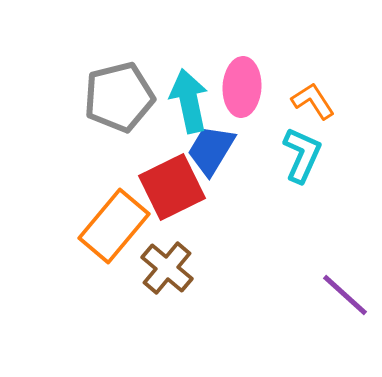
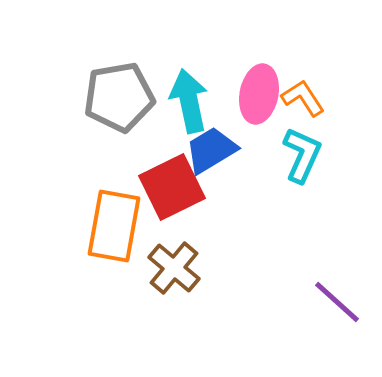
pink ellipse: moved 17 px right, 7 px down; rotated 8 degrees clockwise
gray pentagon: rotated 4 degrees clockwise
orange L-shape: moved 10 px left, 3 px up
blue trapezoid: rotated 28 degrees clockwise
orange rectangle: rotated 30 degrees counterclockwise
brown cross: moved 7 px right
purple line: moved 8 px left, 7 px down
